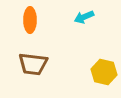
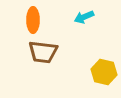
orange ellipse: moved 3 px right
brown trapezoid: moved 10 px right, 12 px up
